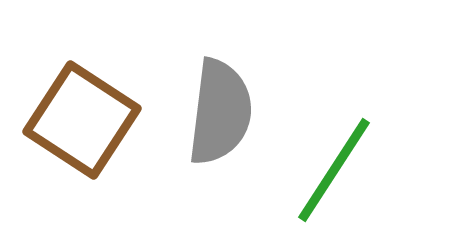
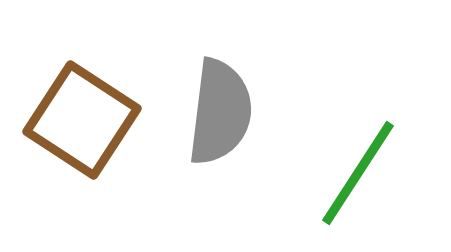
green line: moved 24 px right, 3 px down
